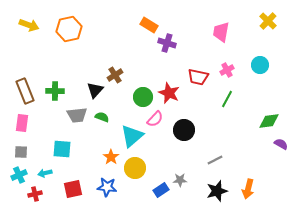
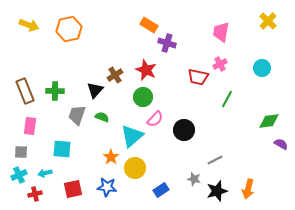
cyan circle: moved 2 px right, 3 px down
pink cross: moved 7 px left, 6 px up
red star: moved 23 px left, 23 px up
gray trapezoid: rotated 115 degrees clockwise
pink rectangle: moved 8 px right, 3 px down
gray star: moved 14 px right, 1 px up; rotated 16 degrees clockwise
